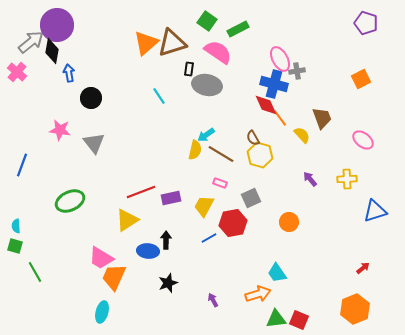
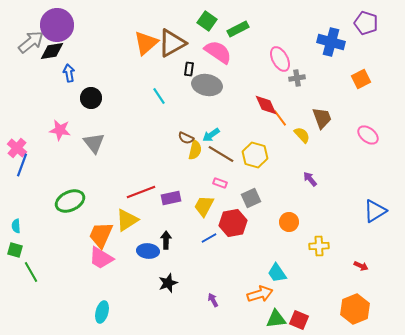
brown triangle at (172, 43): rotated 12 degrees counterclockwise
black diamond at (52, 51): rotated 70 degrees clockwise
gray cross at (297, 71): moved 7 px down
pink cross at (17, 72): moved 76 px down
blue cross at (274, 84): moved 57 px right, 42 px up
cyan arrow at (206, 135): moved 5 px right
brown semicircle at (253, 138): moved 67 px left; rotated 35 degrees counterclockwise
pink ellipse at (363, 140): moved 5 px right, 5 px up
yellow hexagon at (260, 155): moved 5 px left
yellow cross at (347, 179): moved 28 px left, 67 px down
blue triangle at (375, 211): rotated 15 degrees counterclockwise
green square at (15, 246): moved 4 px down
red arrow at (363, 268): moved 2 px left, 2 px up; rotated 64 degrees clockwise
green line at (35, 272): moved 4 px left
orange trapezoid at (114, 277): moved 13 px left, 42 px up
orange arrow at (258, 294): moved 2 px right
